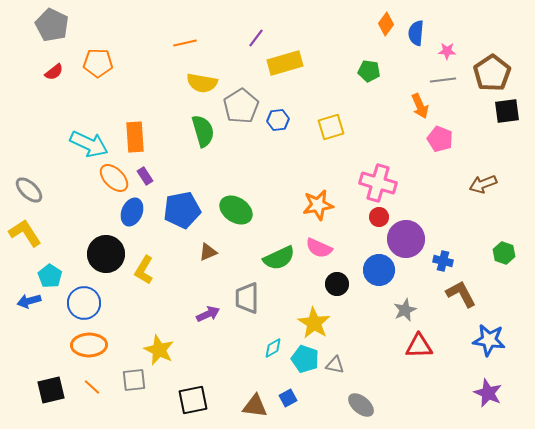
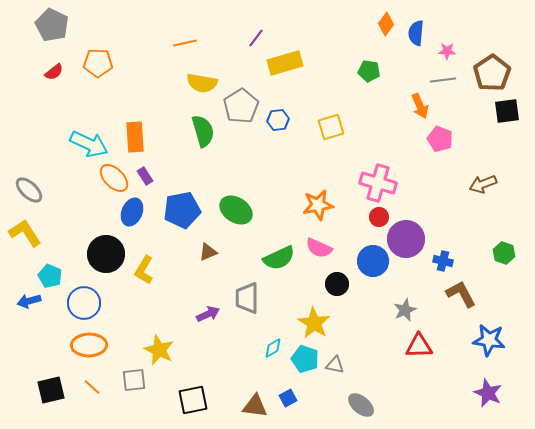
blue circle at (379, 270): moved 6 px left, 9 px up
cyan pentagon at (50, 276): rotated 10 degrees counterclockwise
